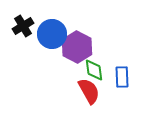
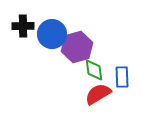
black cross: rotated 30 degrees clockwise
purple hexagon: rotated 16 degrees clockwise
red semicircle: moved 9 px right, 3 px down; rotated 92 degrees counterclockwise
